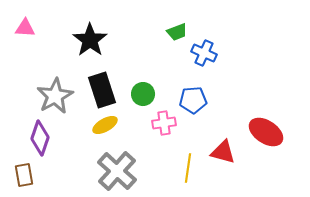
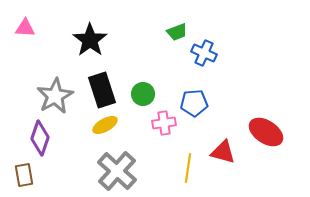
blue pentagon: moved 1 px right, 3 px down
